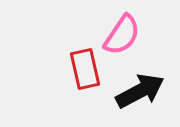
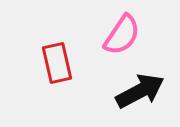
red rectangle: moved 28 px left, 6 px up
